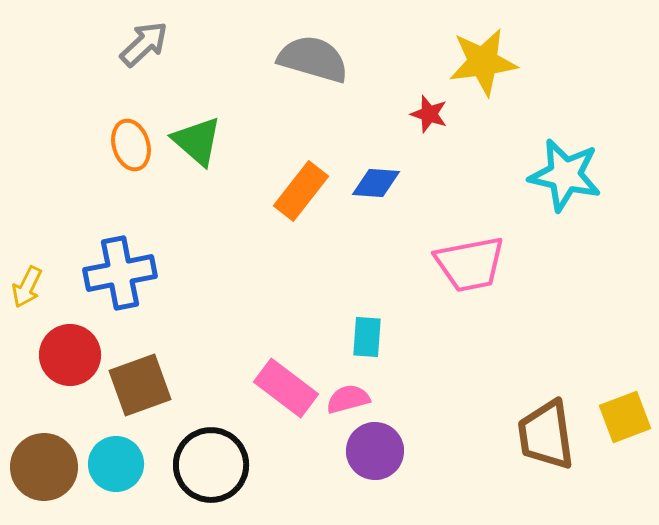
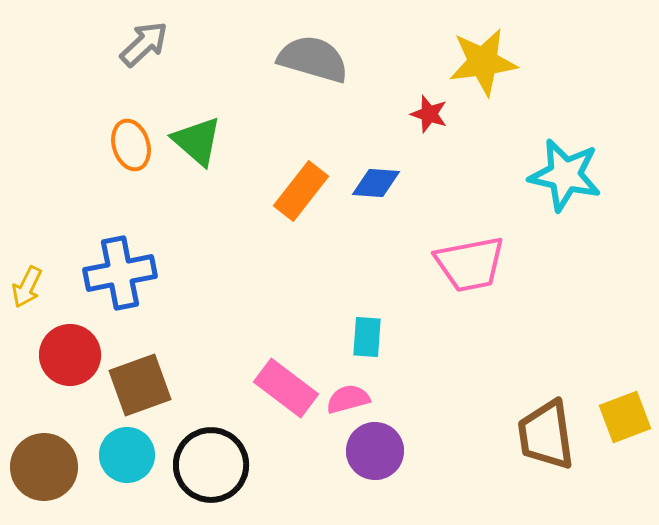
cyan circle: moved 11 px right, 9 px up
